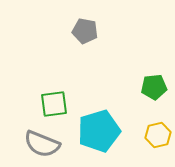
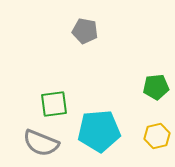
green pentagon: moved 2 px right
cyan pentagon: rotated 12 degrees clockwise
yellow hexagon: moved 1 px left, 1 px down
gray semicircle: moved 1 px left, 1 px up
